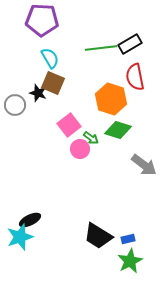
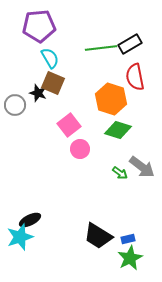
purple pentagon: moved 3 px left, 6 px down; rotated 8 degrees counterclockwise
green arrow: moved 29 px right, 35 px down
gray arrow: moved 2 px left, 2 px down
green star: moved 3 px up
